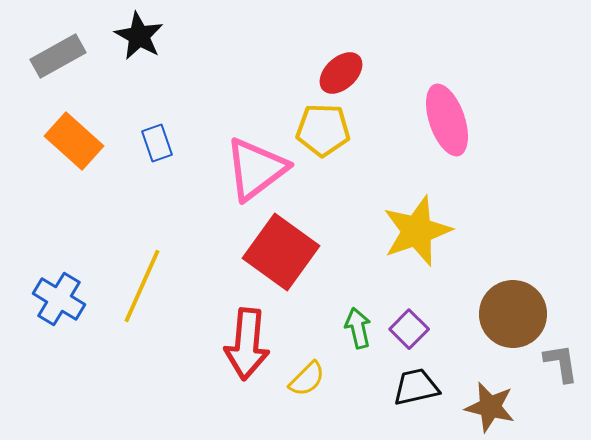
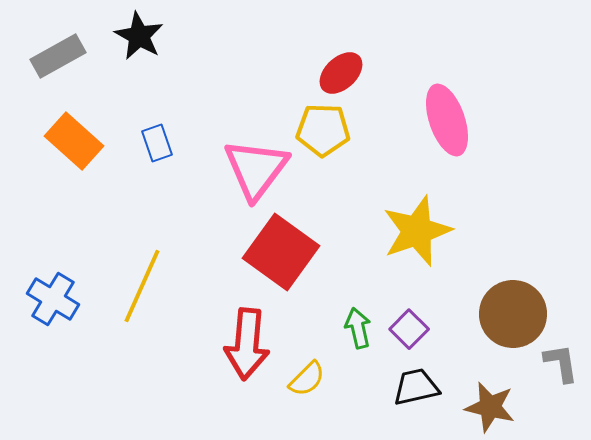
pink triangle: rotated 16 degrees counterclockwise
blue cross: moved 6 px left
